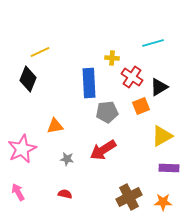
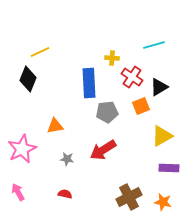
cyan line: moved 1 px right, 2 px down
orange star: rotated 12 degrees clockwise
